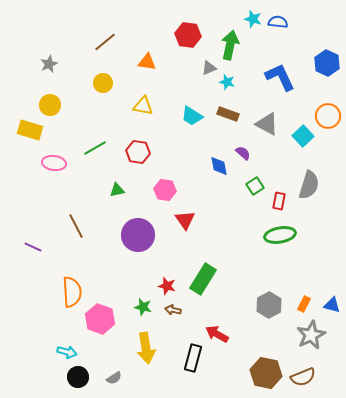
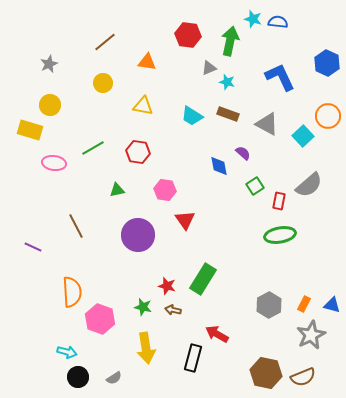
green arrow at (230, 45): moved 4 px up
green line at (95, 148): moved 2 px left
gray semicircle at (309, 185): rotated 32 degrees clockwise
